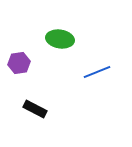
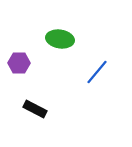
purple hexagon: rotated 10 degrees clockwise
blue line: rotated 28 degrees counterclockwise
